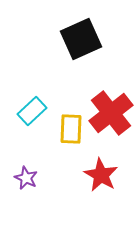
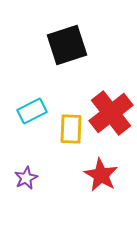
black square: moved 14 px left, 6 px down; rotated 6 degrees clockwise
cyan rectangle: rotated 16 degrees clockwise
purple star: rotated 20 degrees clockwise
